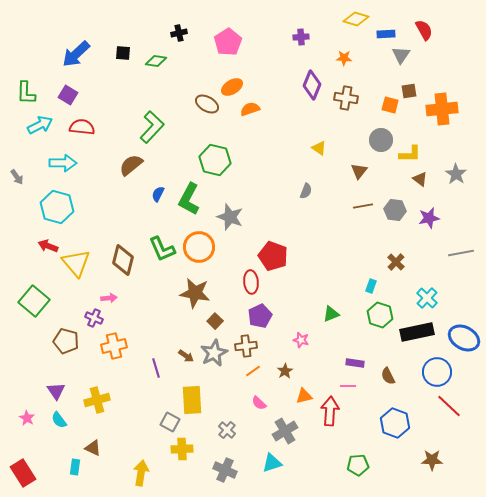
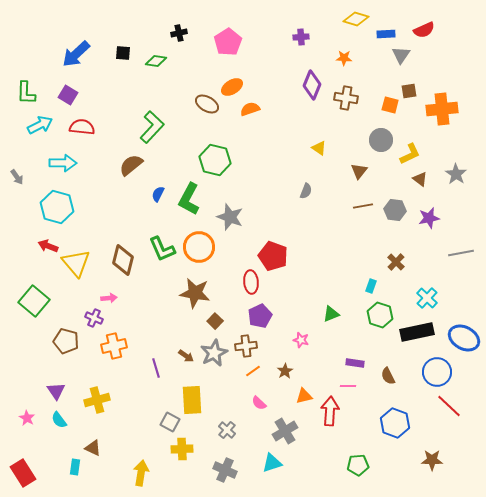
red semicircle at (424, 30): rotated 95 degrees clockwise
yellow L-shape at (410, 154): rotated 25 degrees counterclockwise
